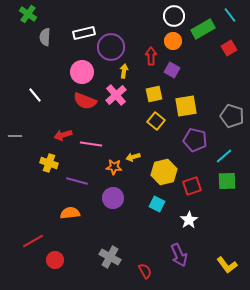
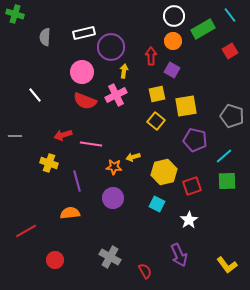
green cross at (28, 14): moved 13 px left; rotated 18 degrees counterclockwise
red square at (229, 48): moved 1 px right, 3 px down
yellow square at (154, 94): moved 3 px right
pink cross at (116, 95): rotated 15 degrees clockwise
purple line at (77, 181): rotated 60 degrees clockwise
red line at (33, 241): moved 7 px left, 10 px up
